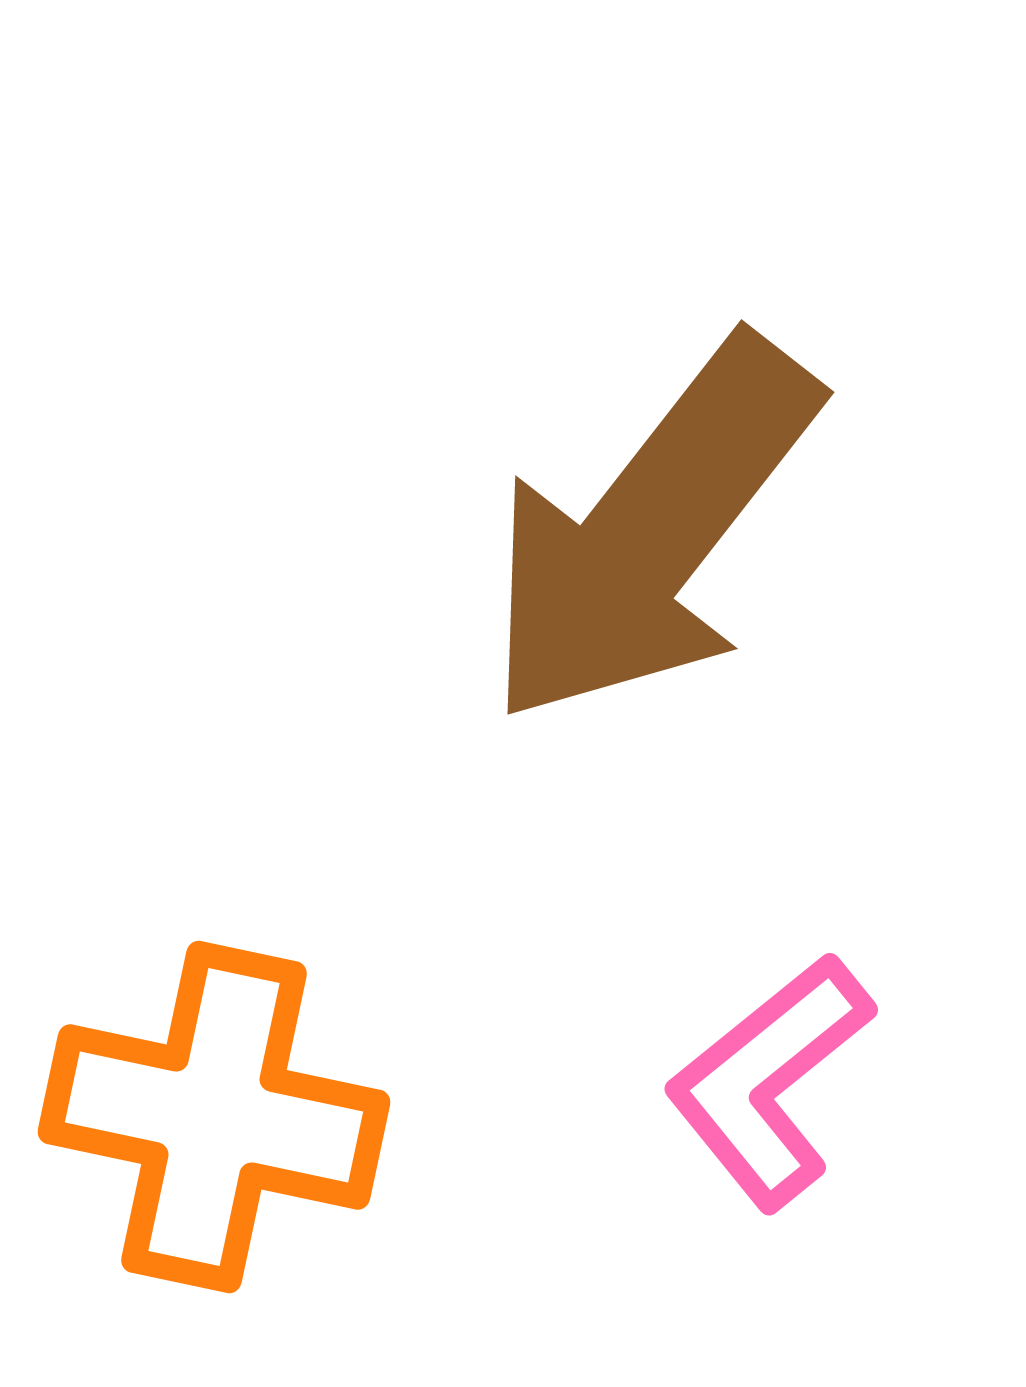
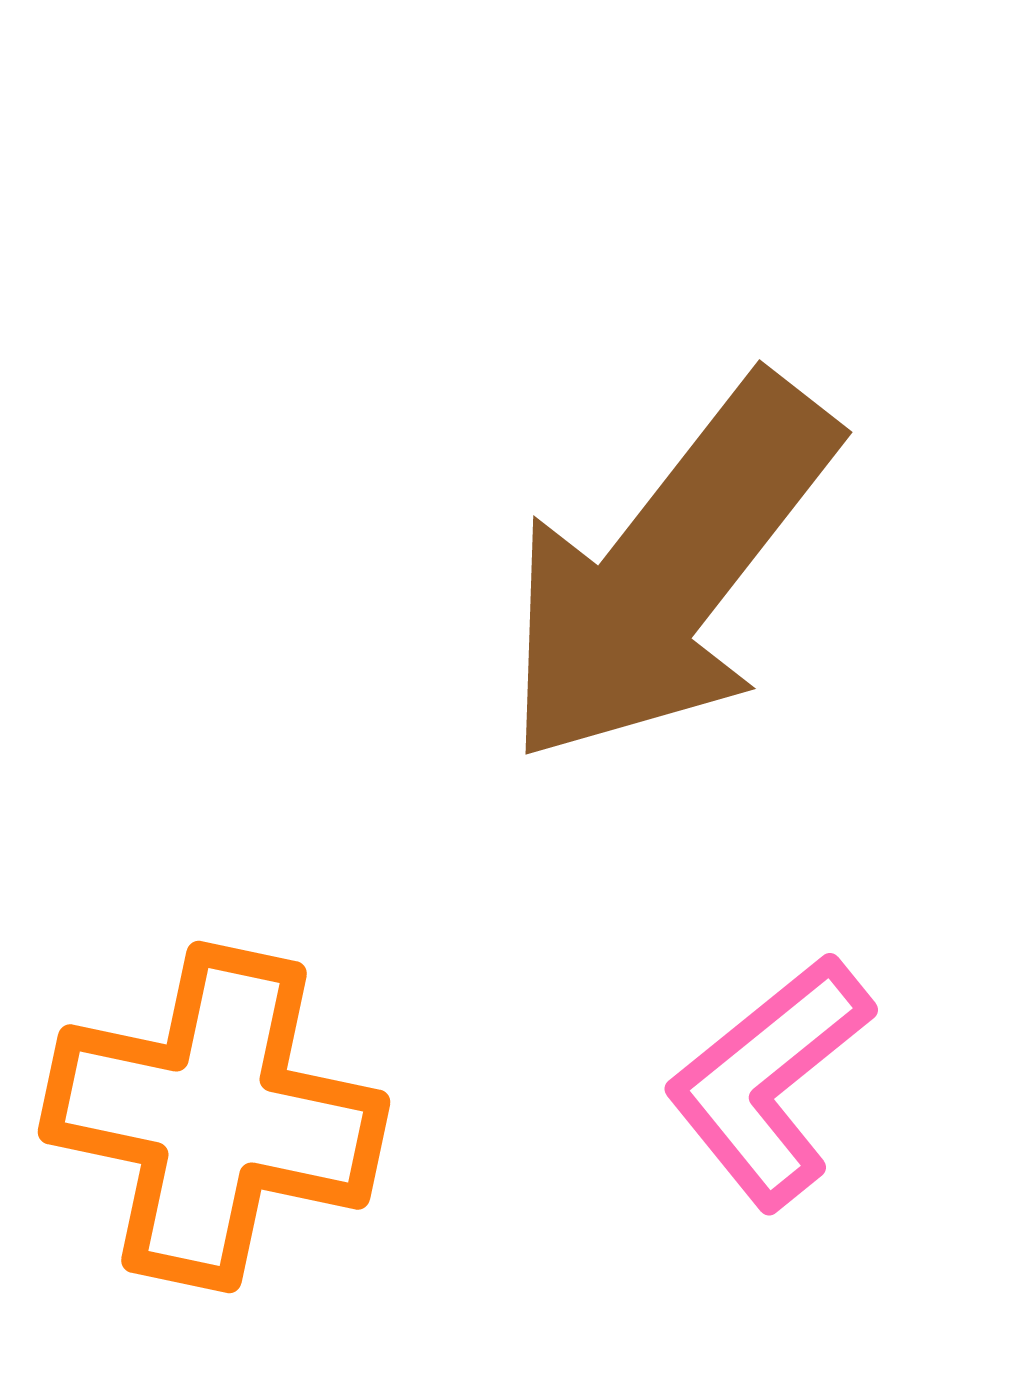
brown arrow: moved 18 px right, 40 px down
